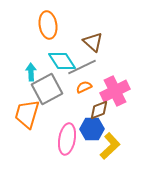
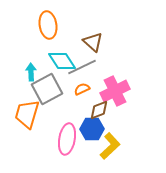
orange semicircle: moved 2 px left, 2 px down
